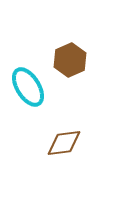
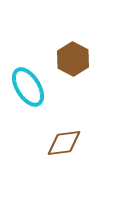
brown hexagon: moved 3 px right, 1 px up; rotated 8 degrees counterclockwise
